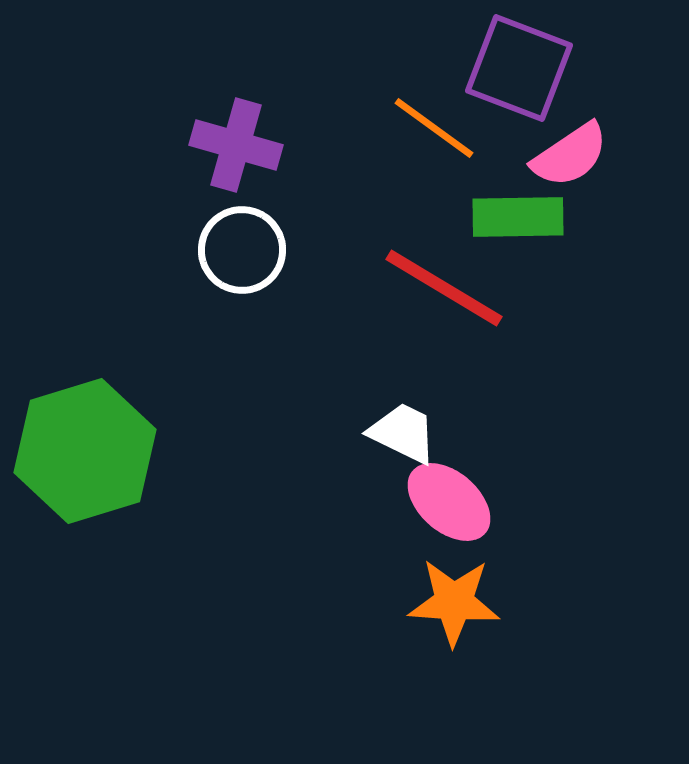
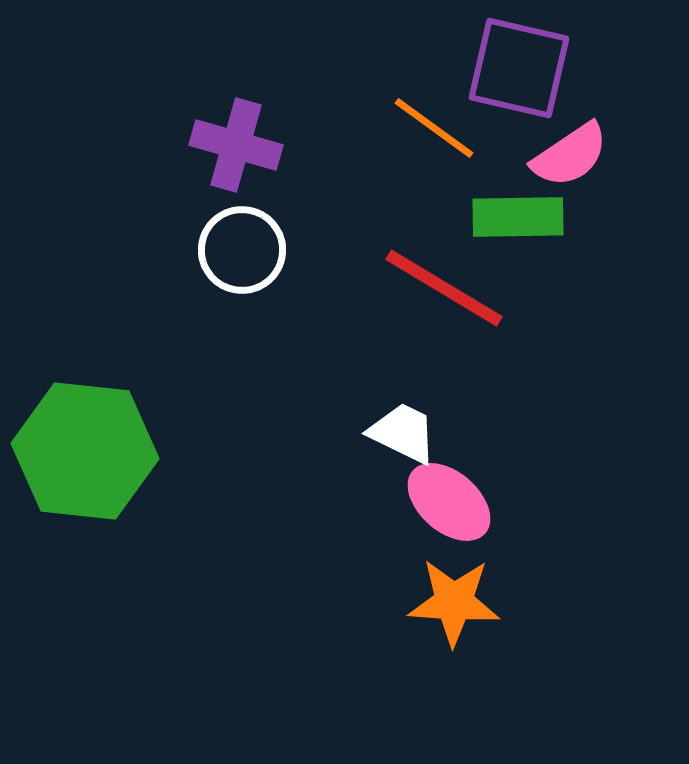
purple square: rotated 8 degrees counterclockwise
green hexagon: rotated 23 degrees clockwise
